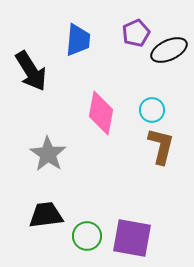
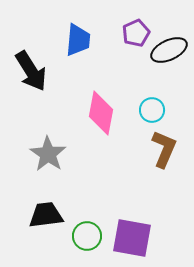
brown L-shape: moved 3 px right, 3 px down; rotated 9 degrees clockwise
